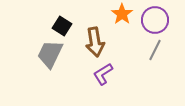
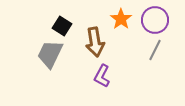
orange star: moved 1 px left, 5 px down
purple L-shape: moved 1 px left, 2 px down; rotated 30 degrees counterclockwise
